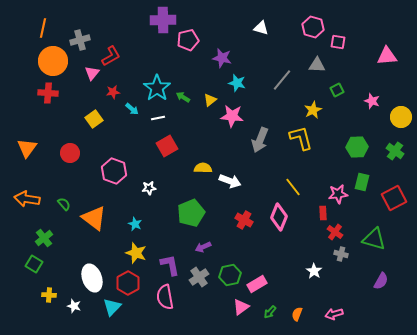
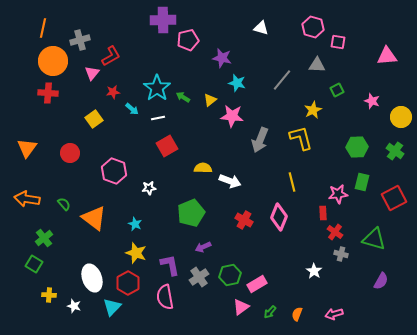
yellow line at (293, 187): moved 1 px left, 5 px up; rotated 24 degrees clockwise
